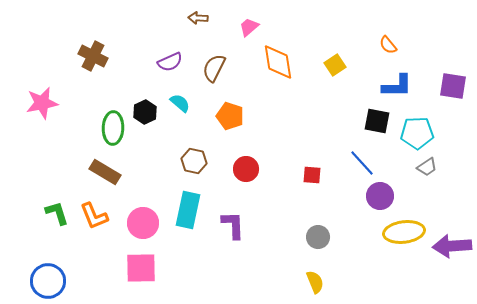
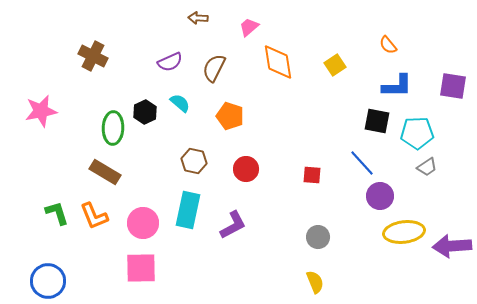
pink star: moved 1 px left, 8 px down
purple L-shape: rotated 64 degrees clockwise
